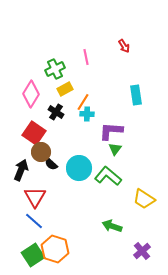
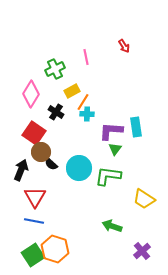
yellow rectangle: moved 7 px right, 2 px down
cyan rectangle: moved 32 px down
green L-shape: rotated 32 degrees counterclockwise
blue line: rotated 30 degrees counterclockwise
